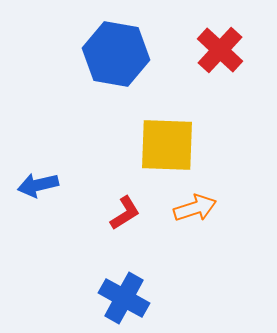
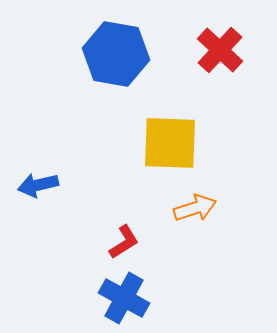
yellow square: moved 3 px right, 2 px up
red L-shape: moved 1 px left, 29 px down
